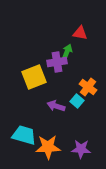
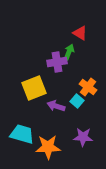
red triangle: rotated 21 degrees clockwise
green arrow: moved 2 px right
yellow square: moved 11 px down
cyan trapezoid: moved 2 px left, 1 px up
purple star: moved 2 px right, 12 px up
